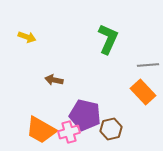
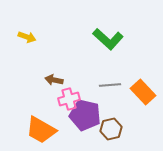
green L-shape: rotated 108 degrees clockwise
gray line: moved 38 px left, 20 px down
pink cross: moved 33 px up
